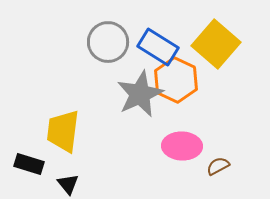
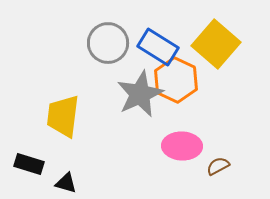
gray circle: moved 1 px down
yellow trapezoid: moved 15 px up
black triangle: moved 2 px left, 1 px up; rotated 35 degrees counterclockwise
